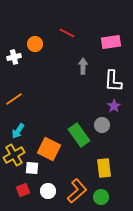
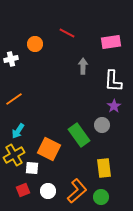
white cross: moved 3 px left, 2 px down
